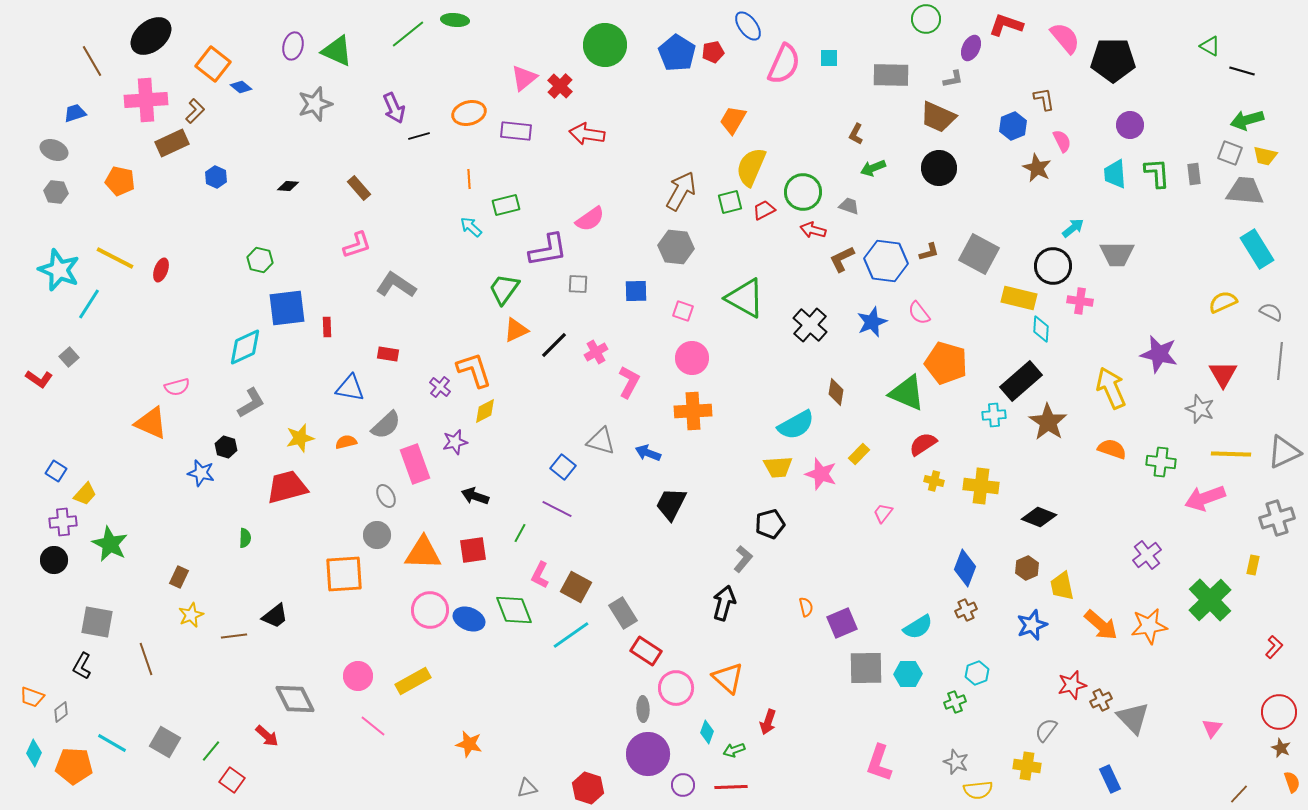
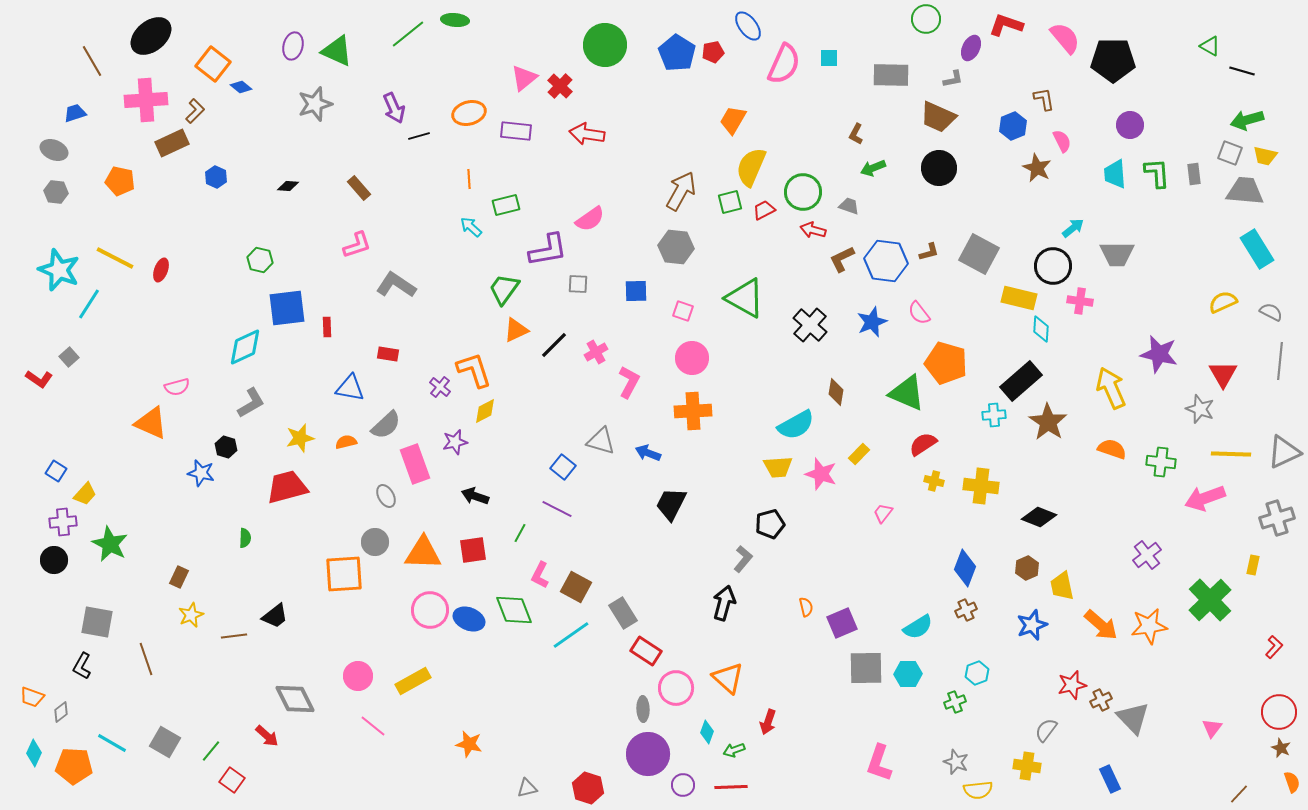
gray circle at (377, 535): moved 2 px left, 7 px down
